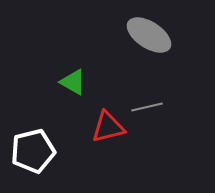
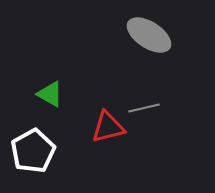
green triangle: moved 23 px left, 12 px down
gray line: moved 3 px left, 1 px down
white pentagon: rotated 15 degrees counterclockwise
